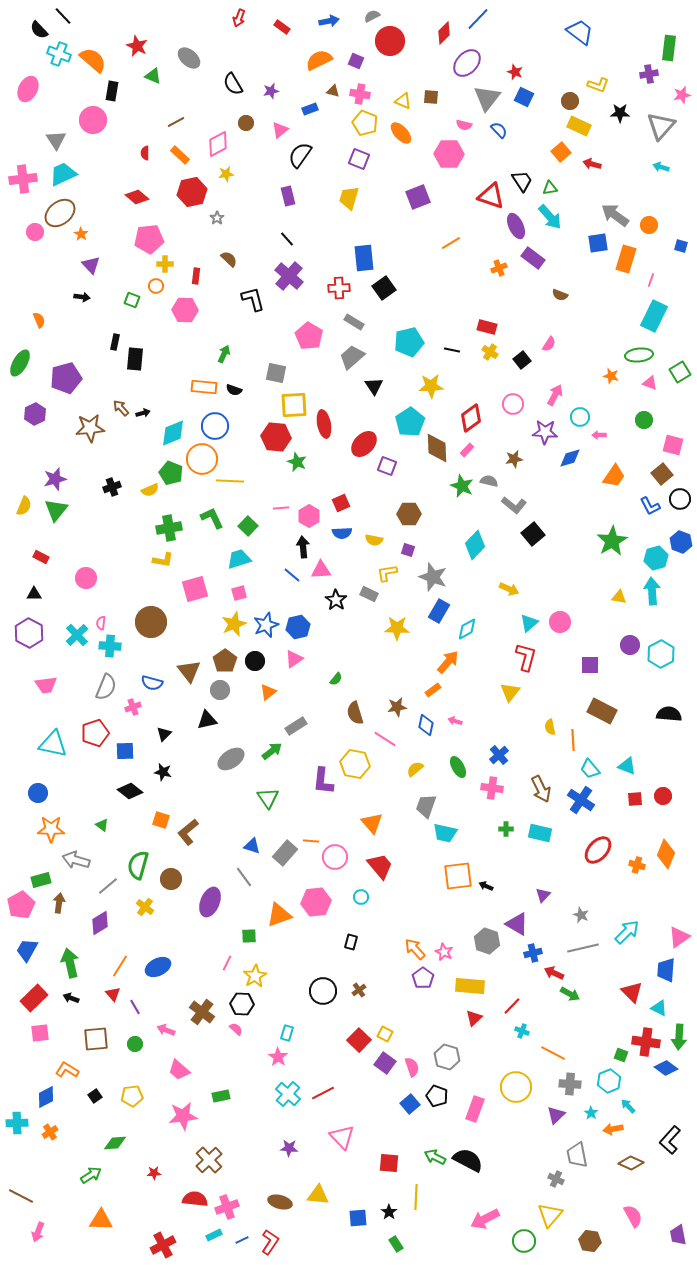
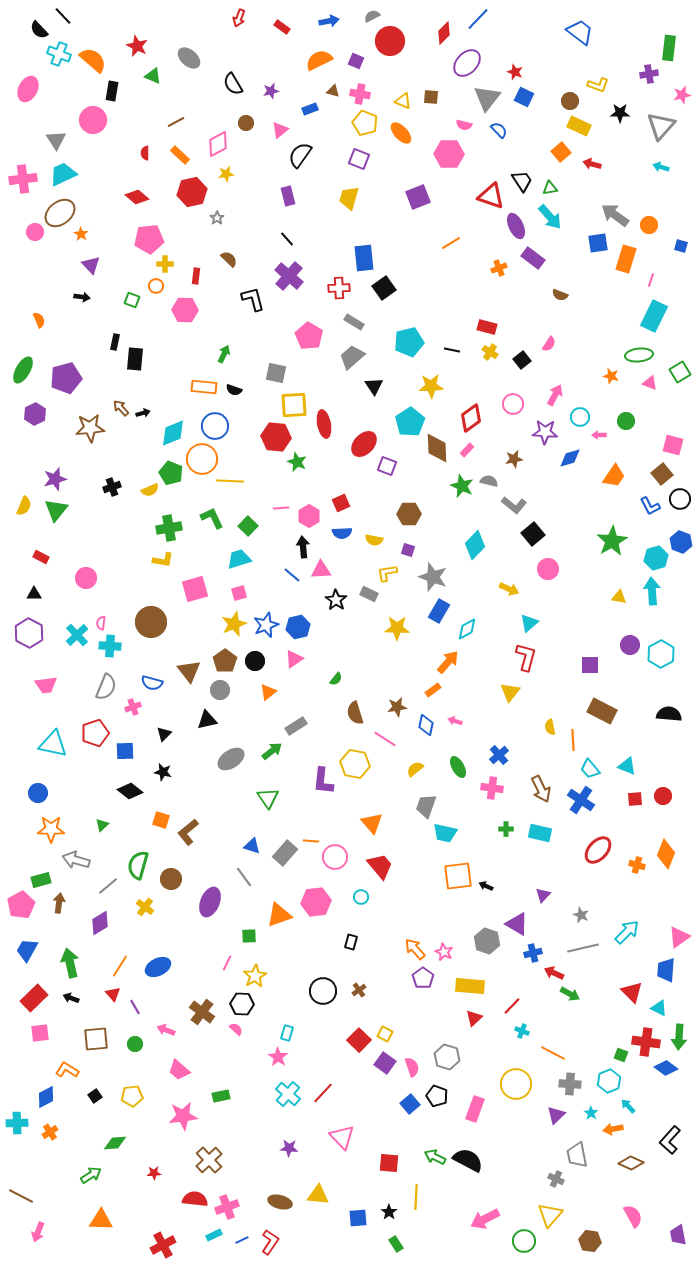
green ellipse at (20, 363): moved 3 px right, 7 px down
green circle at (644, 420): moved 18 px left, 1 px down
pink circle at (560, 622): moved 12 px left, 53 px up
green triangle at (102, 825): rotated 40 degrees clockwise
yellow circle at (516, 1087): moved 3 px up
red line at (323, 1093): rotated 20 degrees counterclockwise
